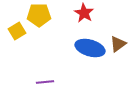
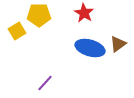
purple line: moved 1 px down; rotated 42 degrees counterclockwise
